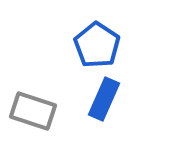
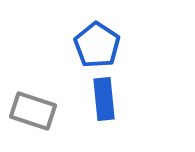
blue rectangle: rotated 30 degrees counterclockwise
